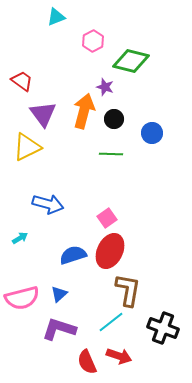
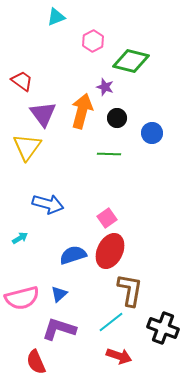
orange arrow: moved 2 px left
black circle: moved 3 px right, 1 px up
yellow triangle: rotated 28 degrees counterclockwise
green line: moved 2 px left
brown L-shape: moved 2 px right
red semicircle: moved 51 px left
